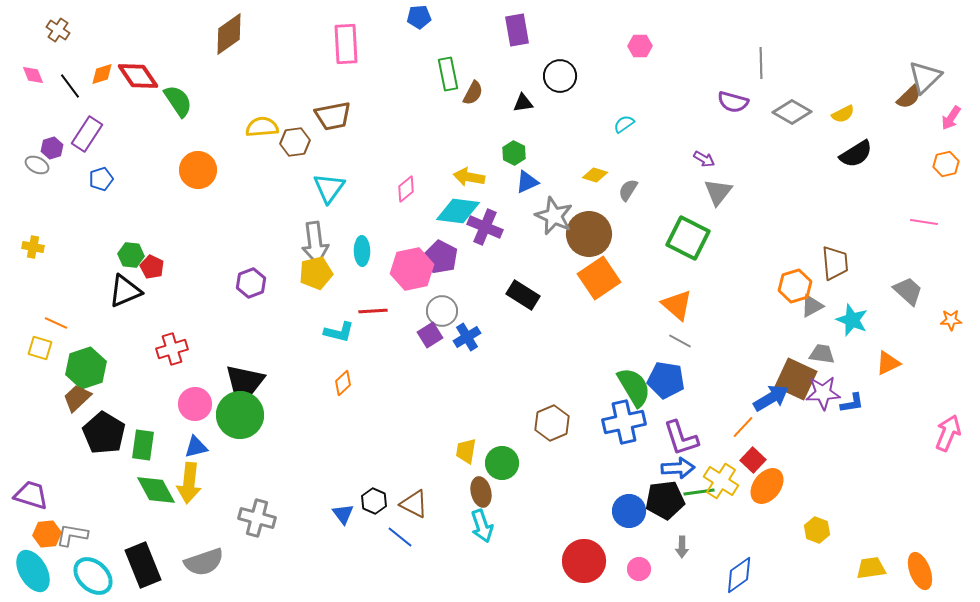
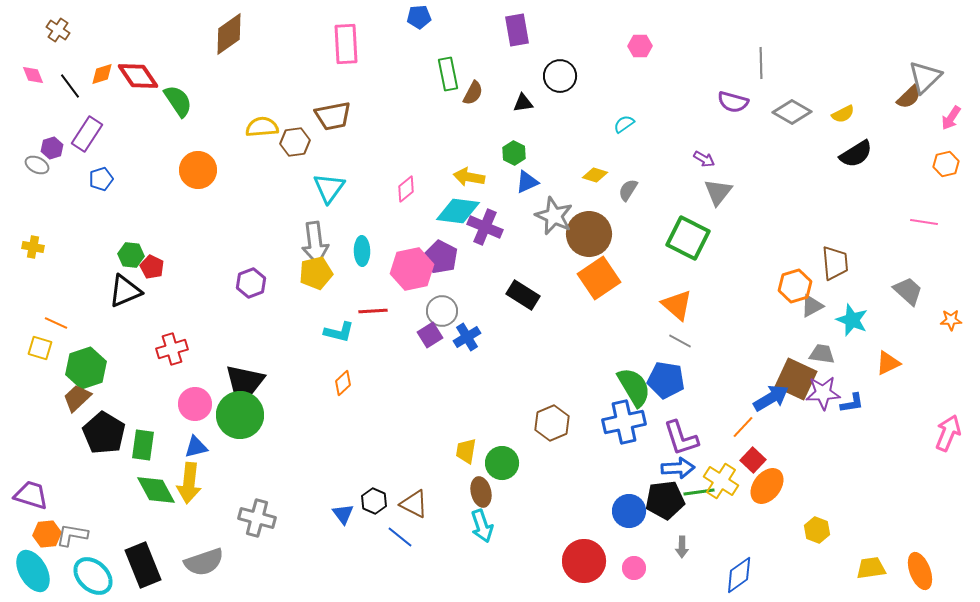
pink circle at (639, 569): moved 5 px left, 1 px up
